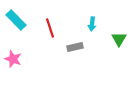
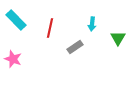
red line: rotated 30 degrees clockwise
green triangle: moved 1 px left, 1 px up
gray rectangle: rotated 21 degrees counterclockwise
